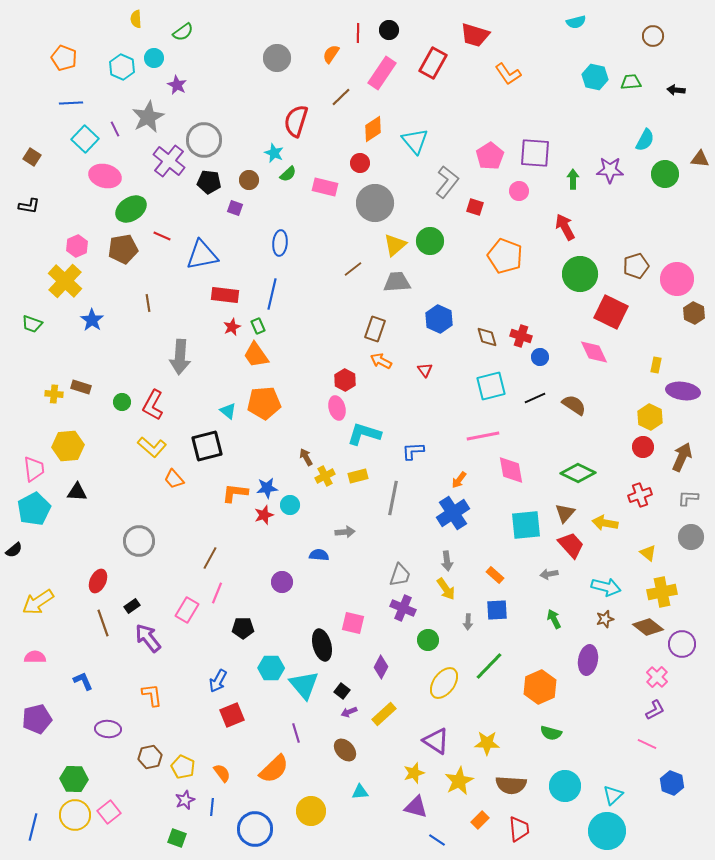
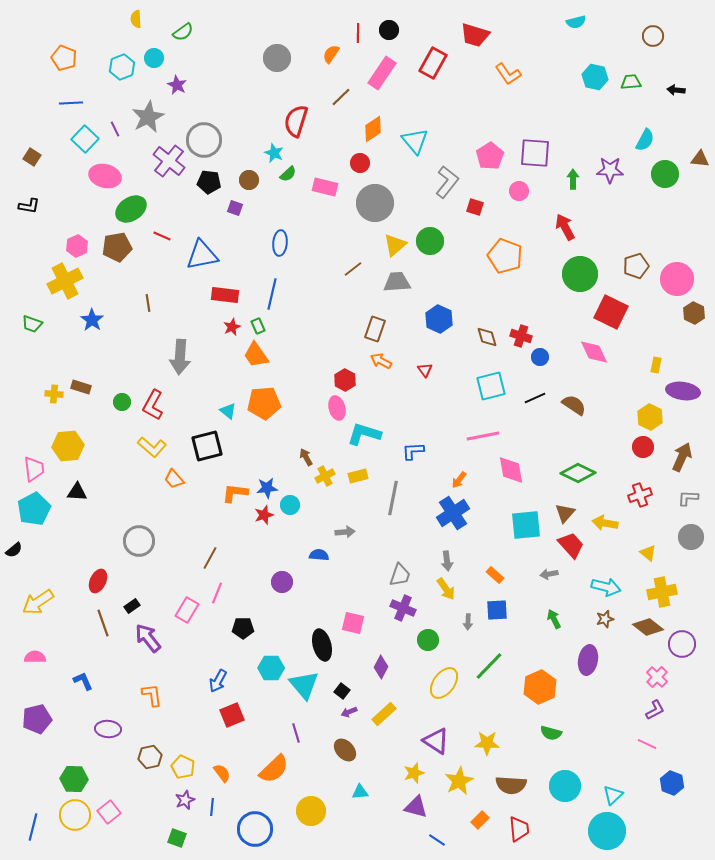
cyan hexagon at (122, 67): rotated 15 degrees clockwise
brown pentagon at (123, 249): moved 6 px left, 2 px up
yellow cross at (65, 281): rotated 20 degrees clockwise
